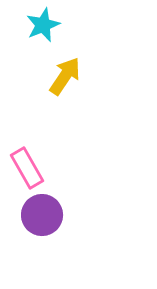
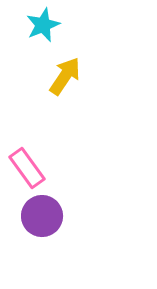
pink rectangle: rotated 6 degrees counterclockwise
purple circle: moved 1 px down
